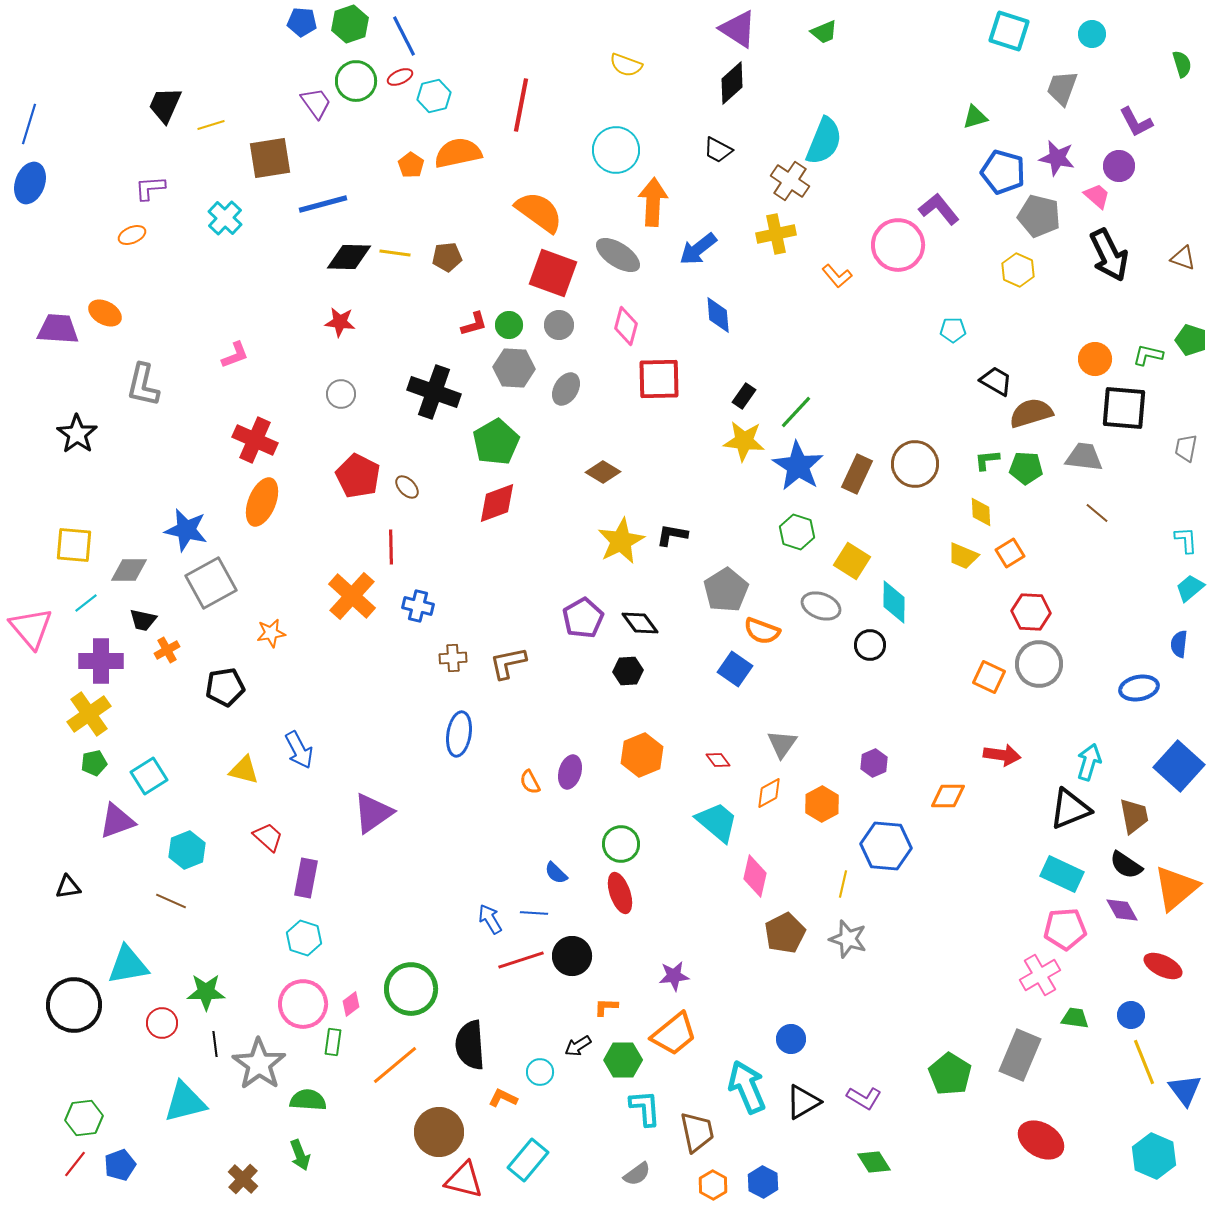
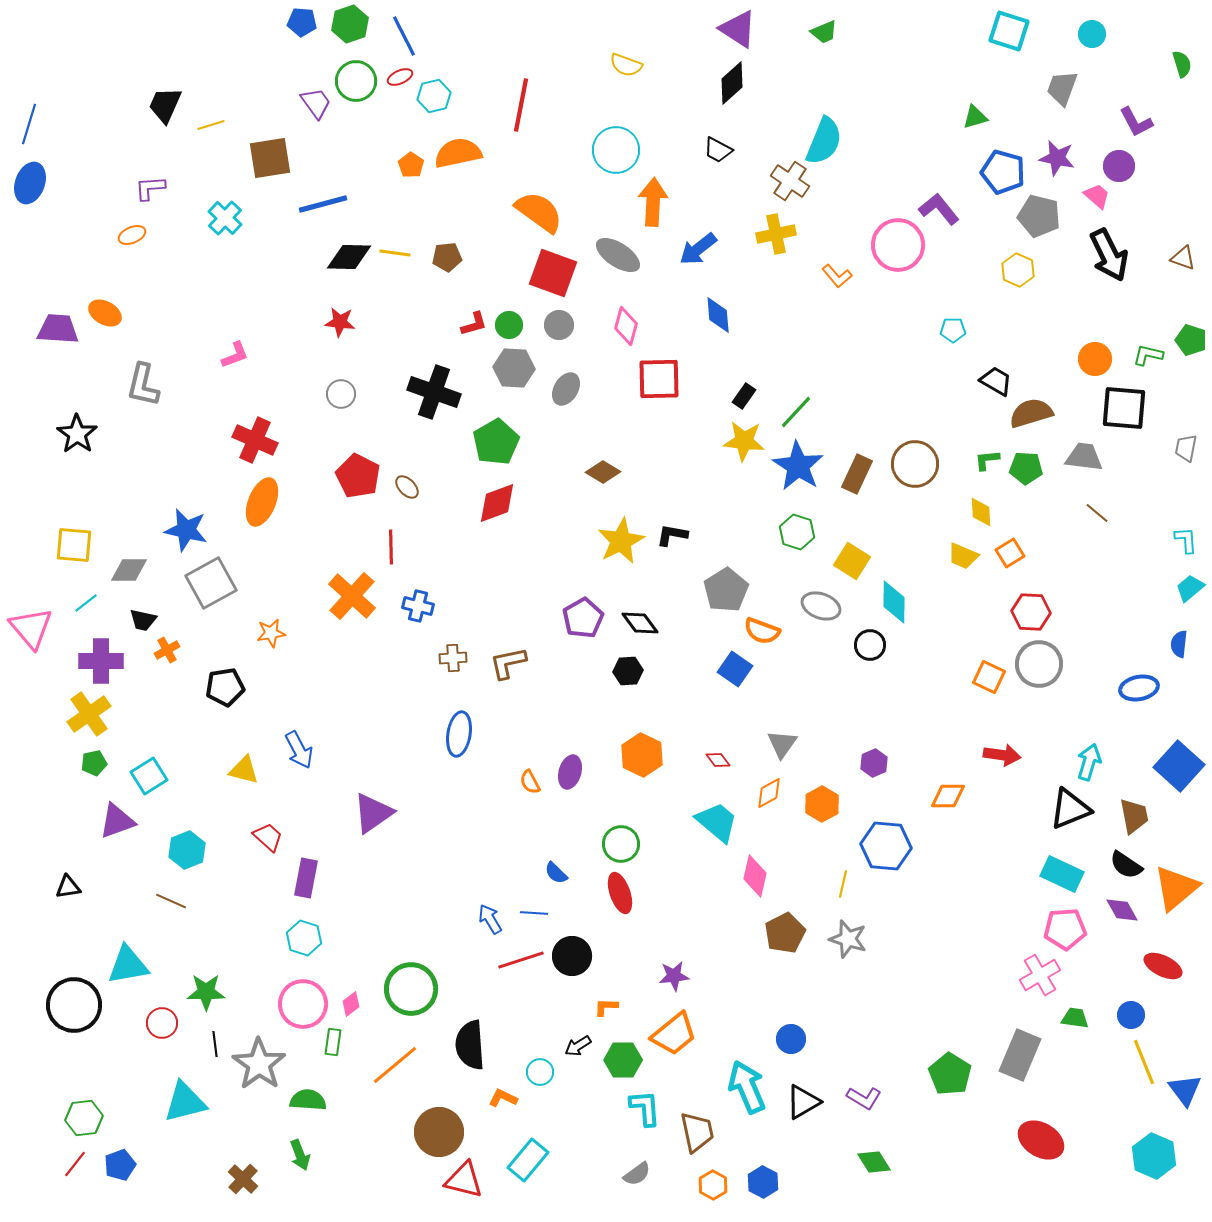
orange hexagon at (642, 755): rotated 12 degrees counterclockwise
